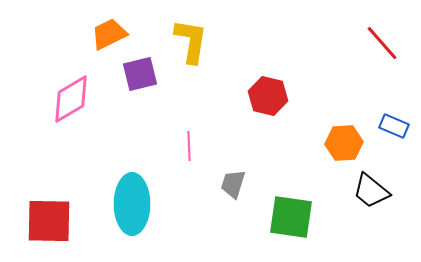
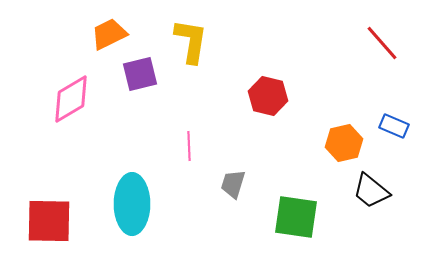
orange hexagon: rotated 9 degrees counterclockwise
green square: moved 5 px right
